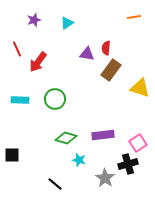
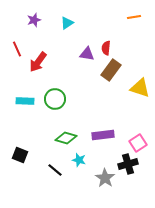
cyan rectangle: moved 5 px right, 1 px down
black square: moved 8 px right; rotated 21 degrees clockwise
black line: moved 14 px up
